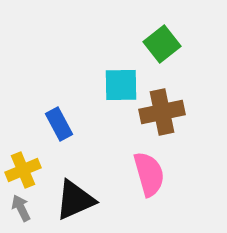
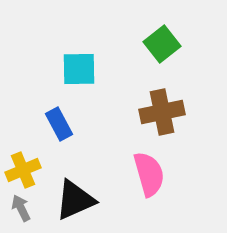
cyan square: moved 42 px left, 16 px up
